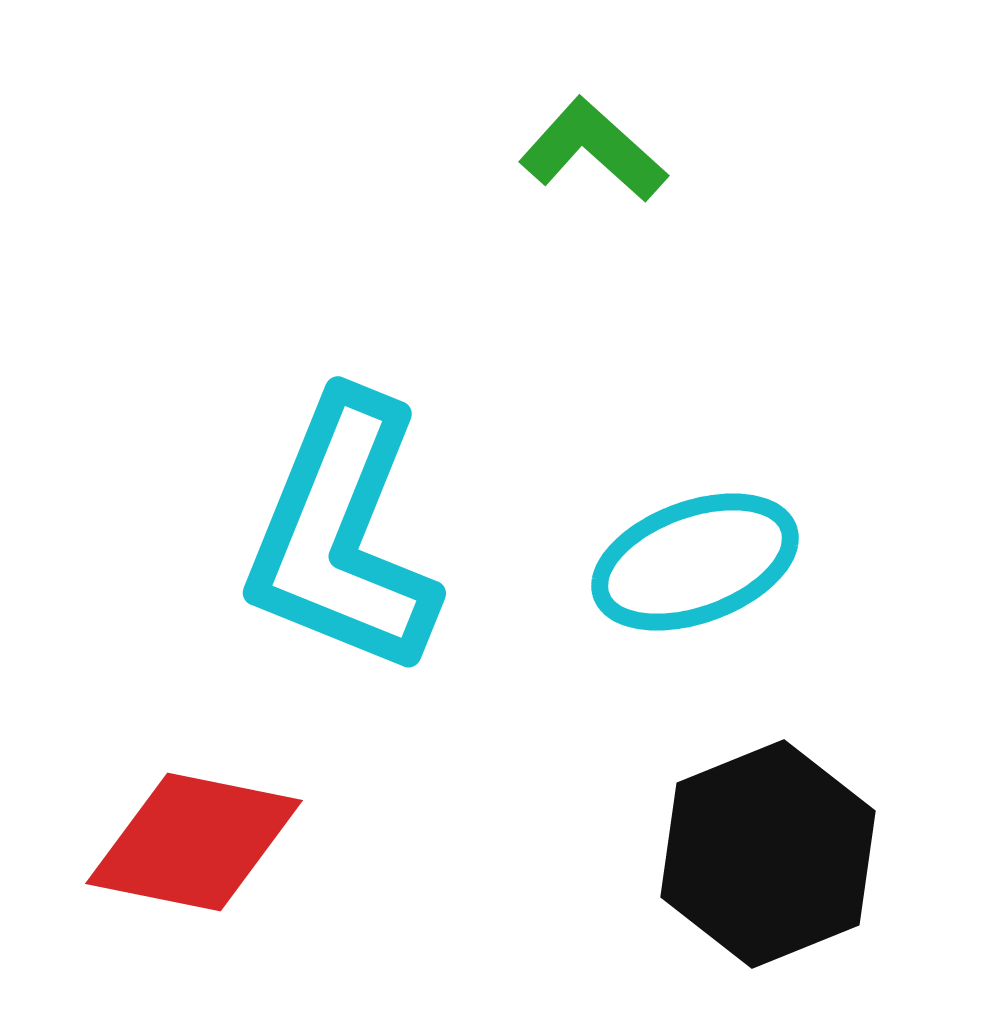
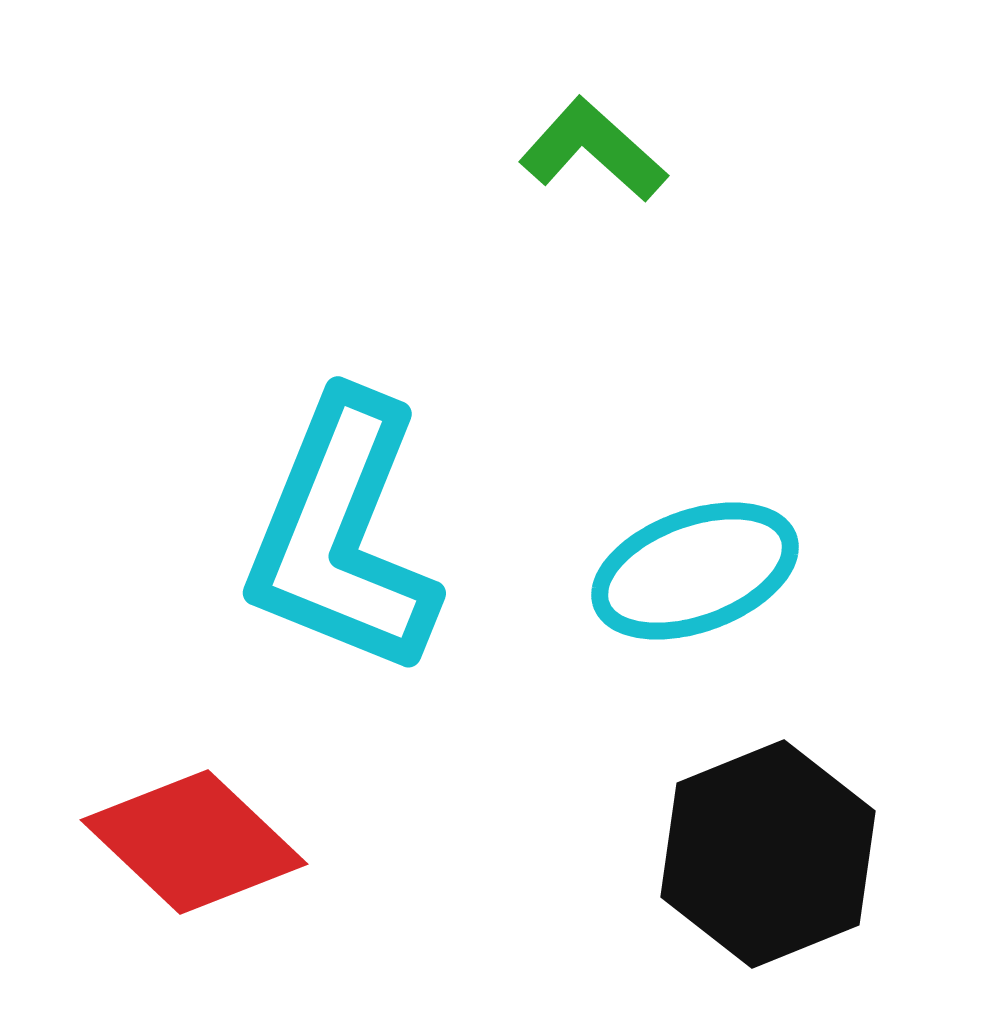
cyan ellipse: moved 9 px down
red diamond: rotated 32 degrees clockwise
